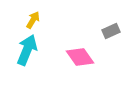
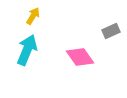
yellow arrow: moved 4 px up
